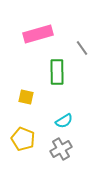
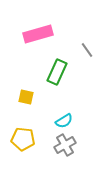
gray line: moved 5 px right, 2 px down
green rectangle: rotated 25 degrees clockwise
yellow pentagon: rotated 15 degrees counterclockwise
gray cross: moved 4 px right, 4 px up
